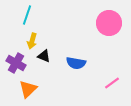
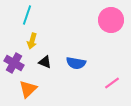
pink circle: moved 2 px right, 3 px up
black triangle: moved 1 px right, 6 px down
purple cross: moved 2 px left
